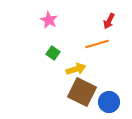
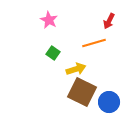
orange line: moved 3 px left, 1 px up
